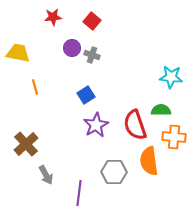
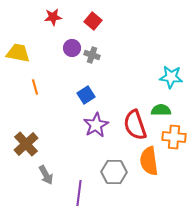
red square: moved 1 px right
